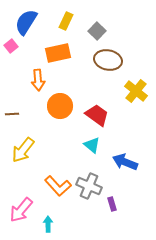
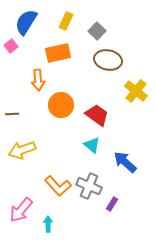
orange circle: moved 1 px right, 1 px up
yellow arrow: moved 1 px left; rotated 32 degrees clockwise
blue arrow: rotated 20 degrees clockwise
purple rectangle: rotated 48 degrees clockwise
